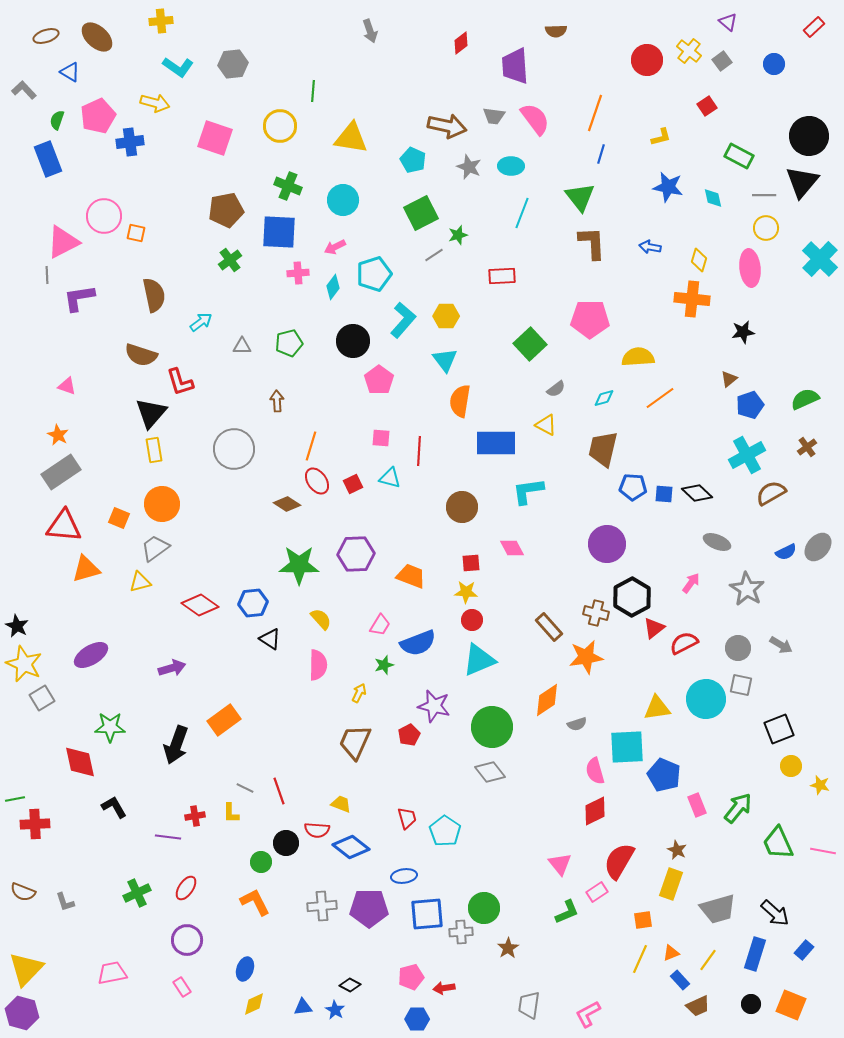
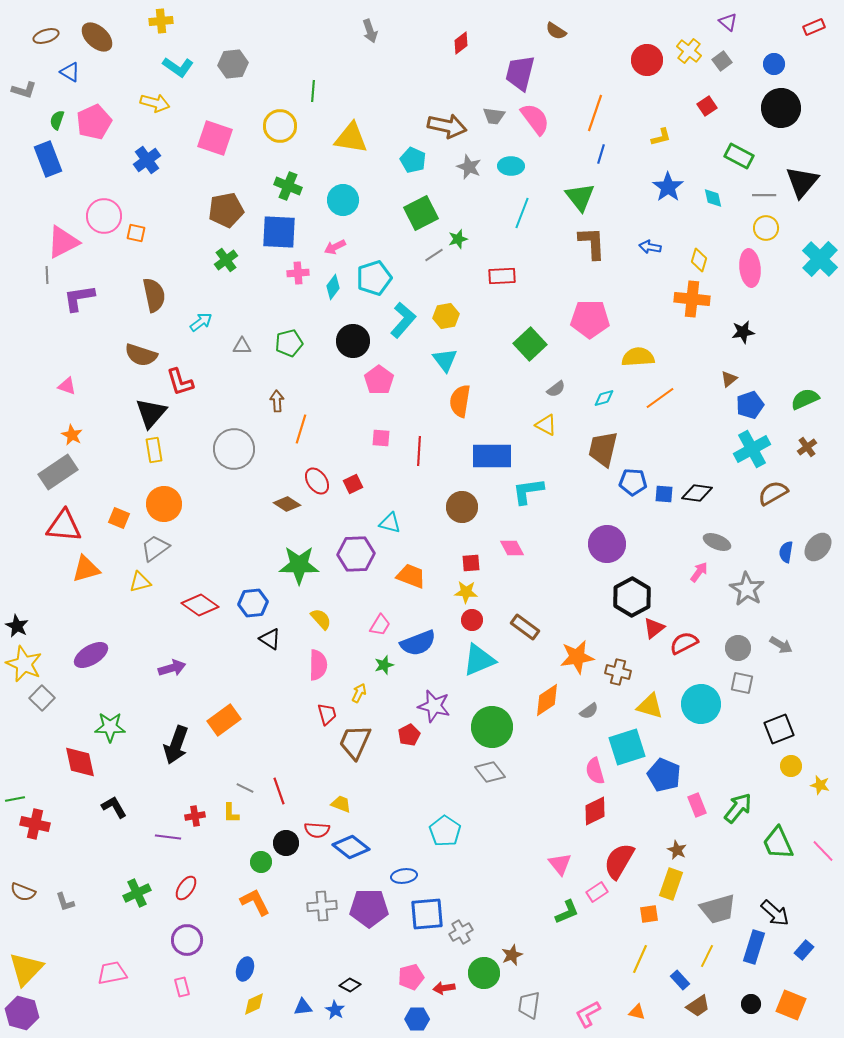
red rectangle at (814, 27): rotated 20 degrees clockwise
brown semicircle at (556, 31): rotated 35 degrees clockwise
purple trapezoid at (515, 66): moved 5 px right, 7 px down; rotated 18 degrees clockwise
gray L-shape at (24, 90): rotated 150 degrees clockwise
pink pentagon at (98, 116): moved 4 px left, 6 px down
black circle at (809, 136): moved 28 px left, 28 px up
blue cross at (130, 142): moved 17 px right, 18 px down; rotated 28 degrees counterclockwise
blue star at (668, 187): rotated 24 degrees clockwise
green star at (458, 235): moved 4 px down
green cross at (230, 260): moved 4 px left
cyan pentagon at (374, 274): moved 4 px down
yellow hexagon at (446, 316): rotated 10 degrees counterclockwise
orange star at (58, 435): moved 14 px right
blue rectangle at (496, 443): moved 4 px left, 13 px down
orange line at (311, 446): moved 10 px left, 17 px up
cyan cross at (747, 455): moved 5 px right, 6 px up
gray rectangle at (61, 472): moved 3 px left
cyan triangle at (390, 478): moved 45 px down
blue pentagon at (633, 487): moved 5 px up
black diamond at (697, 493): rotated 36 degrees counterclockwise
brown semicircle at (771, 493): moved 2 px right
orange circle at (162, 504): moved 2 px right
blue semicircle at (786, 552): rotated 125 degrees clockwise
pink arrow at (691, 583): moved 8 px right, 11 px up
brown cross at (596, 613): moved 22 px right, 59 px down
brown rectangle at (549, 627): moved 24 px left; rotated 12 degrees counterclockwise
orange star at (586, 657): moved 9 px left
gray square at (741, 685): moved 1 px right, 2 px up
gray square at (42, 698): rotated 15 degrees counterclockwise
cyan circle at (706, 699): moved 5 px left, 5 px down
yellow triangle at (657, 708): moved 7 px left, 2 px up; rotated 24 degrees clockwise
gray semicircle at (577, 724): moved 12 px right, 13 px up; rotated 18 degrees counterclockwise
cyan square at (627, 747): rotated 15 degrees counterclockwise
red trapezoid at (407, 818): moved 80 px left, 104 px up
red cross at (35, 824): rotated 16 degrees clockwise
pink line at (823, 851): rotated 35 degrees clockwise
green circle at (484, 908): moved 65 px down
orange square at (643, 920): moved 6 px right, 6 px up
gray cross at (461, 932): rotated 25 degrees counterclockwise
brown star at (508, 948): moved 4 px right, 7 px down; rotated 10 degrees clockwise
orange triangle at (671, 953): moved 34 px left, 59 px down; rotated 36 degrees clockwise
blue rectangle at (755, 954): moved 1 px left, 7 px up
yellow line at (708, 960): moved 1 px left, 4 px up; rotated 10 degrees counterclockwise
pink rectangle at (182, 987): rotated 18 degrees clockwise
brown trapezoid at (698, 1006): rotated 10 degrees counterclockwise
